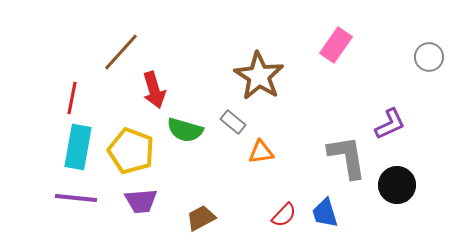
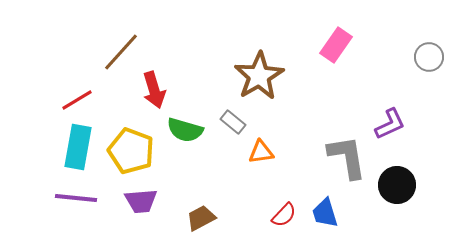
brown star: rotated 9 degrees clockwise
red line: moved 5 px right, 2 px down; rotated 48 degrees clockwise
